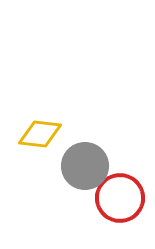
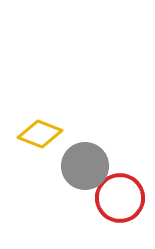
yellow diamond: rotated 15 degrees clockwise
